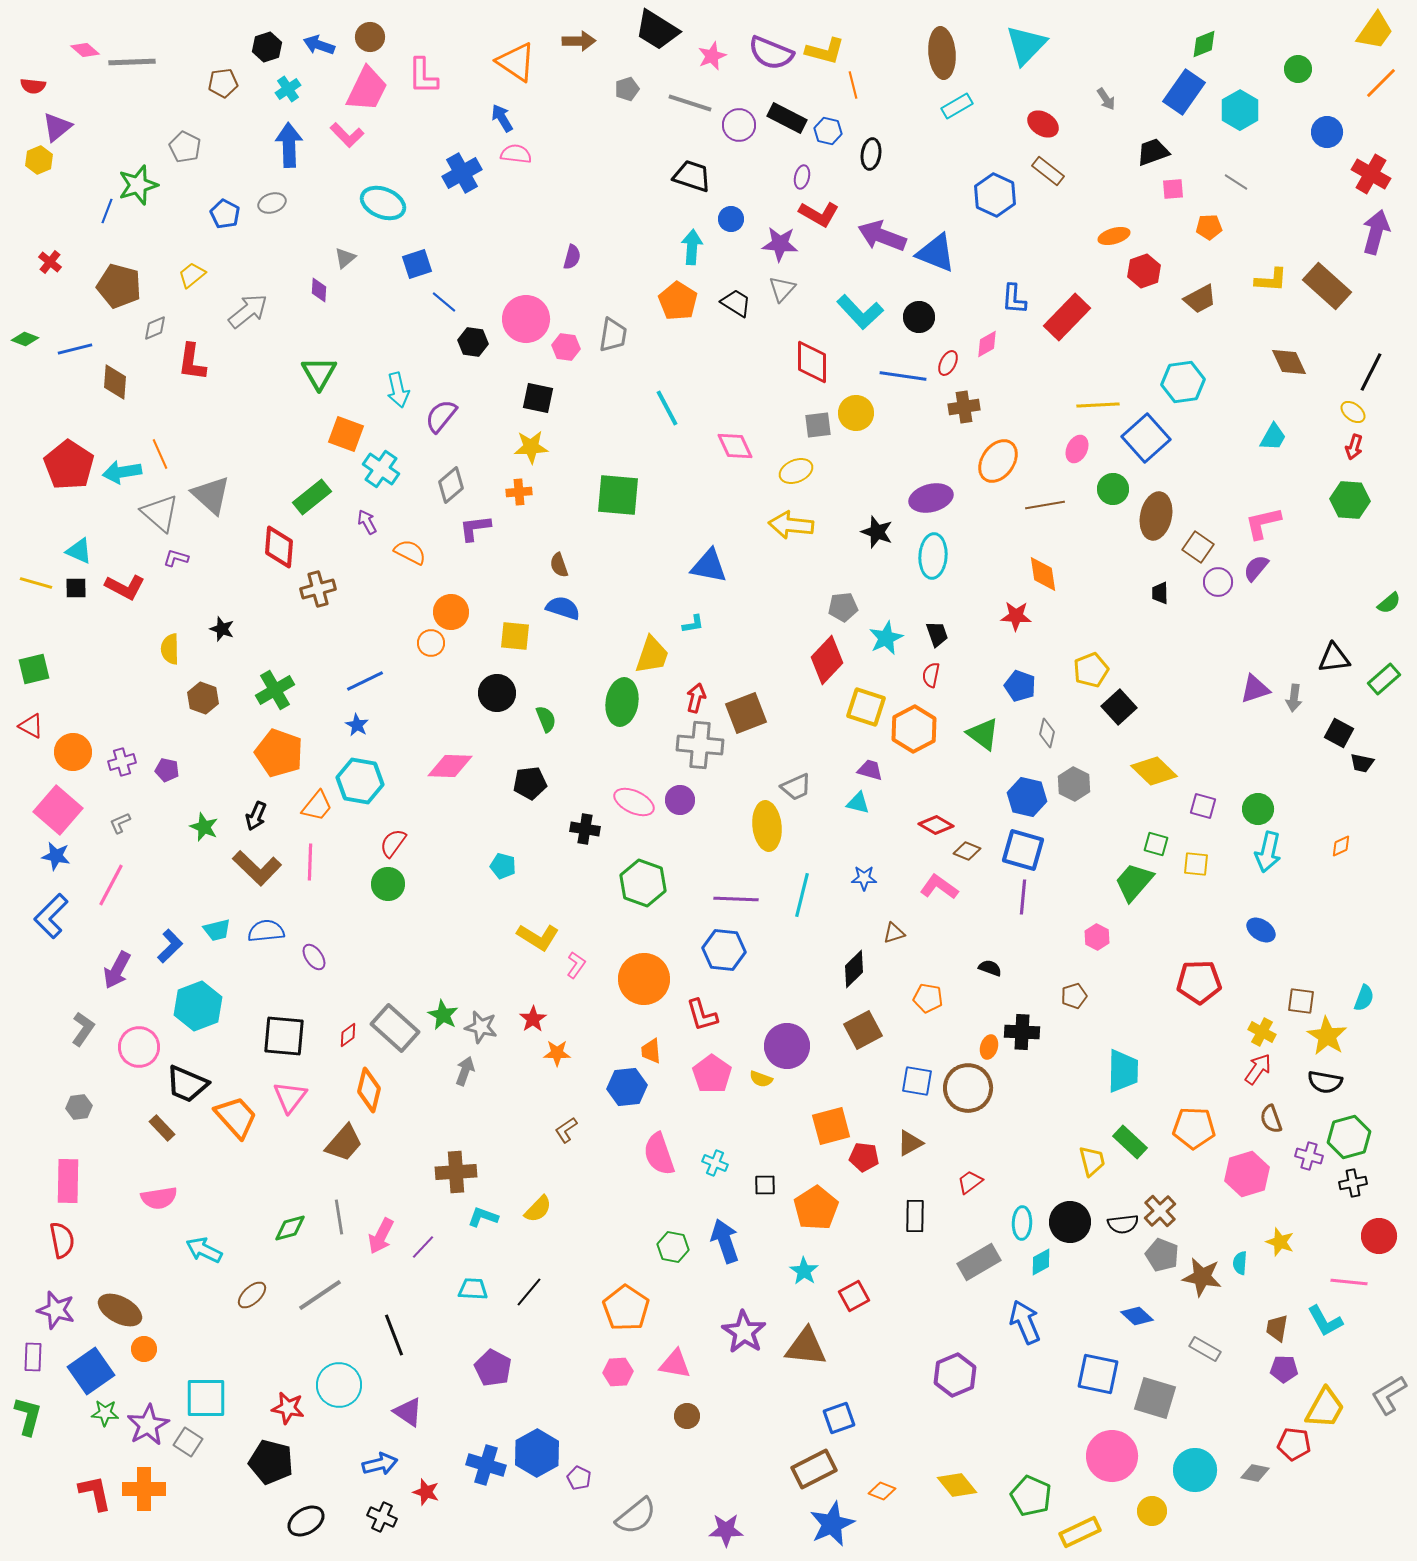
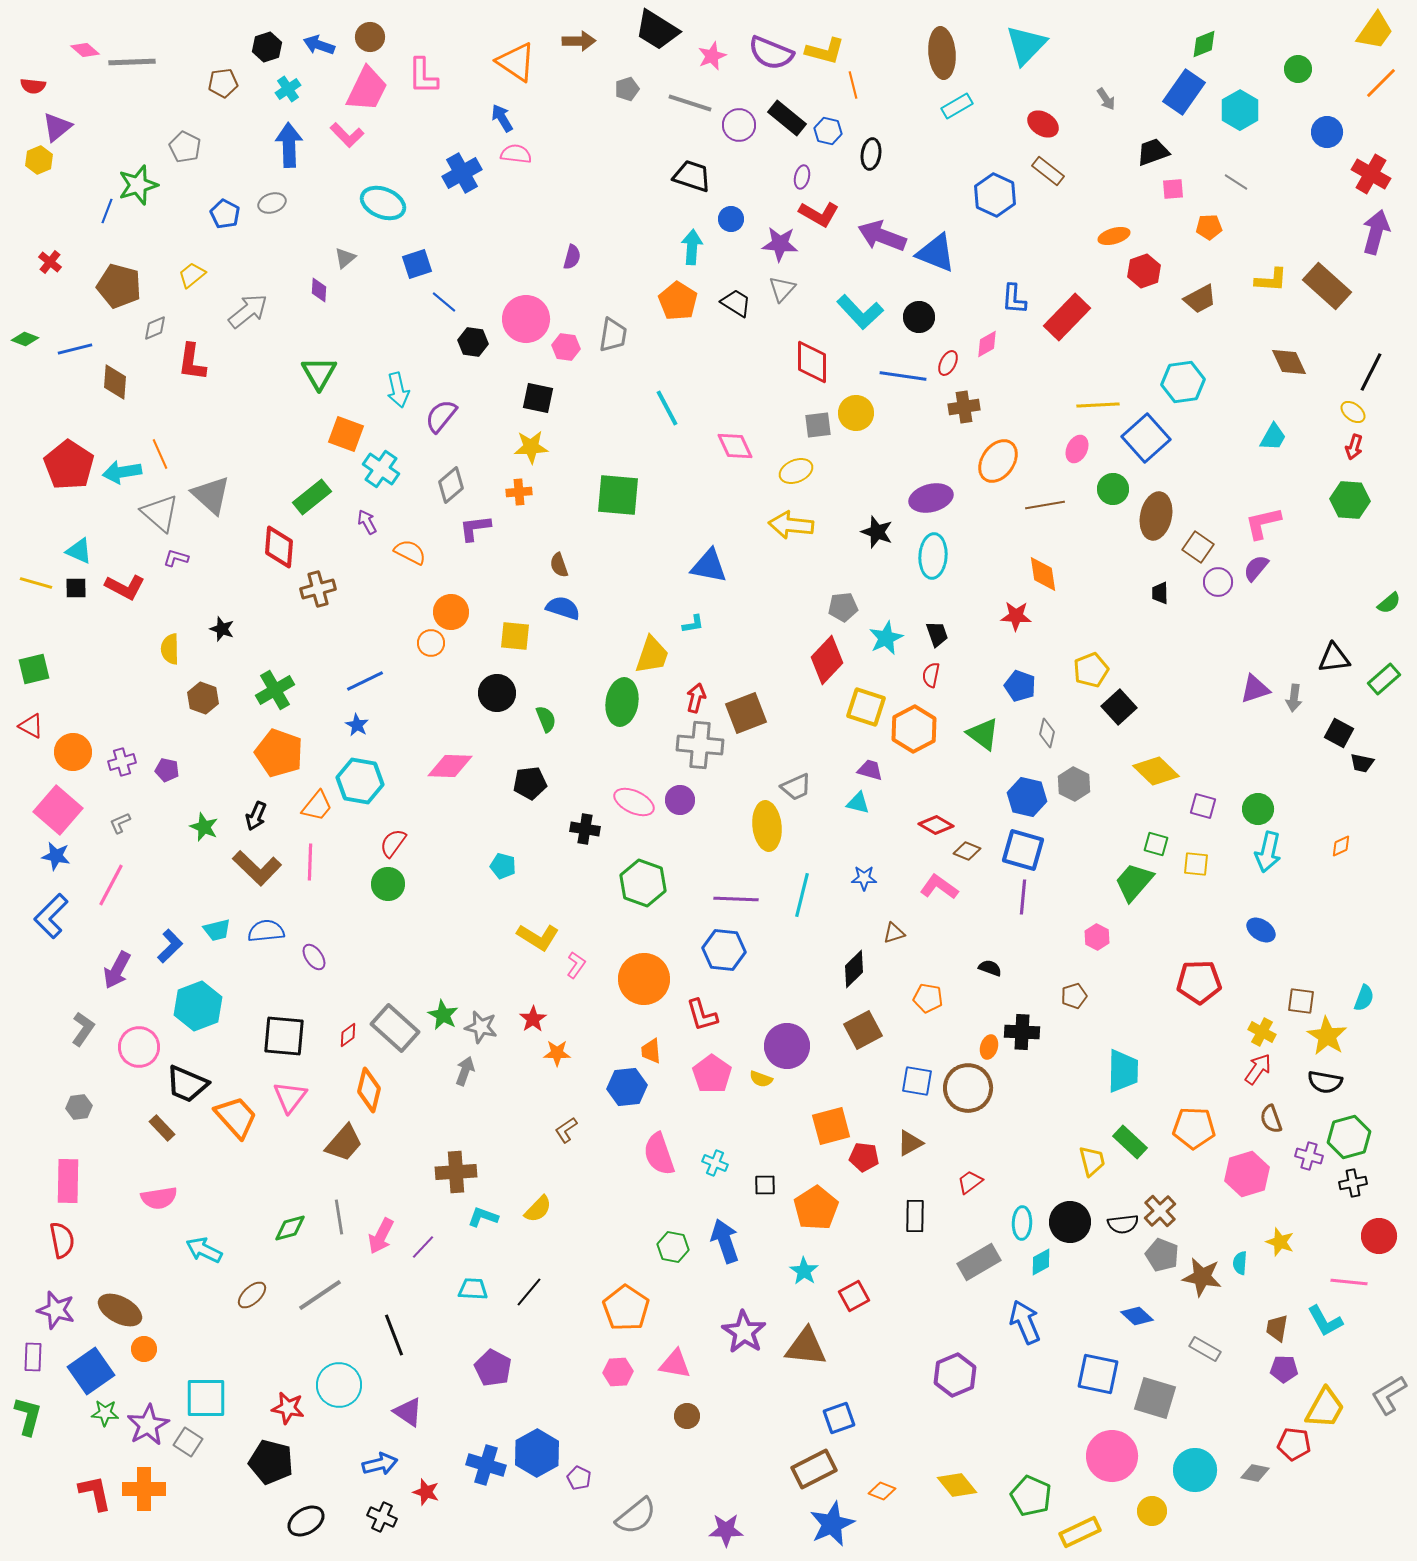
black rectangle at (787, 118): rotated 12 degrees clockwise
yellow diamond at (1154, 771): moved 2 px right
